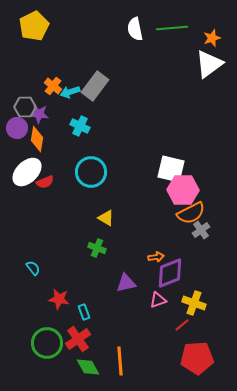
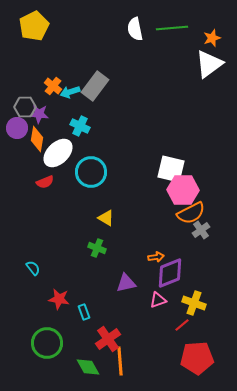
white ellipse: moved 31 px right, 19 px up
red cross: moved 30 px right
